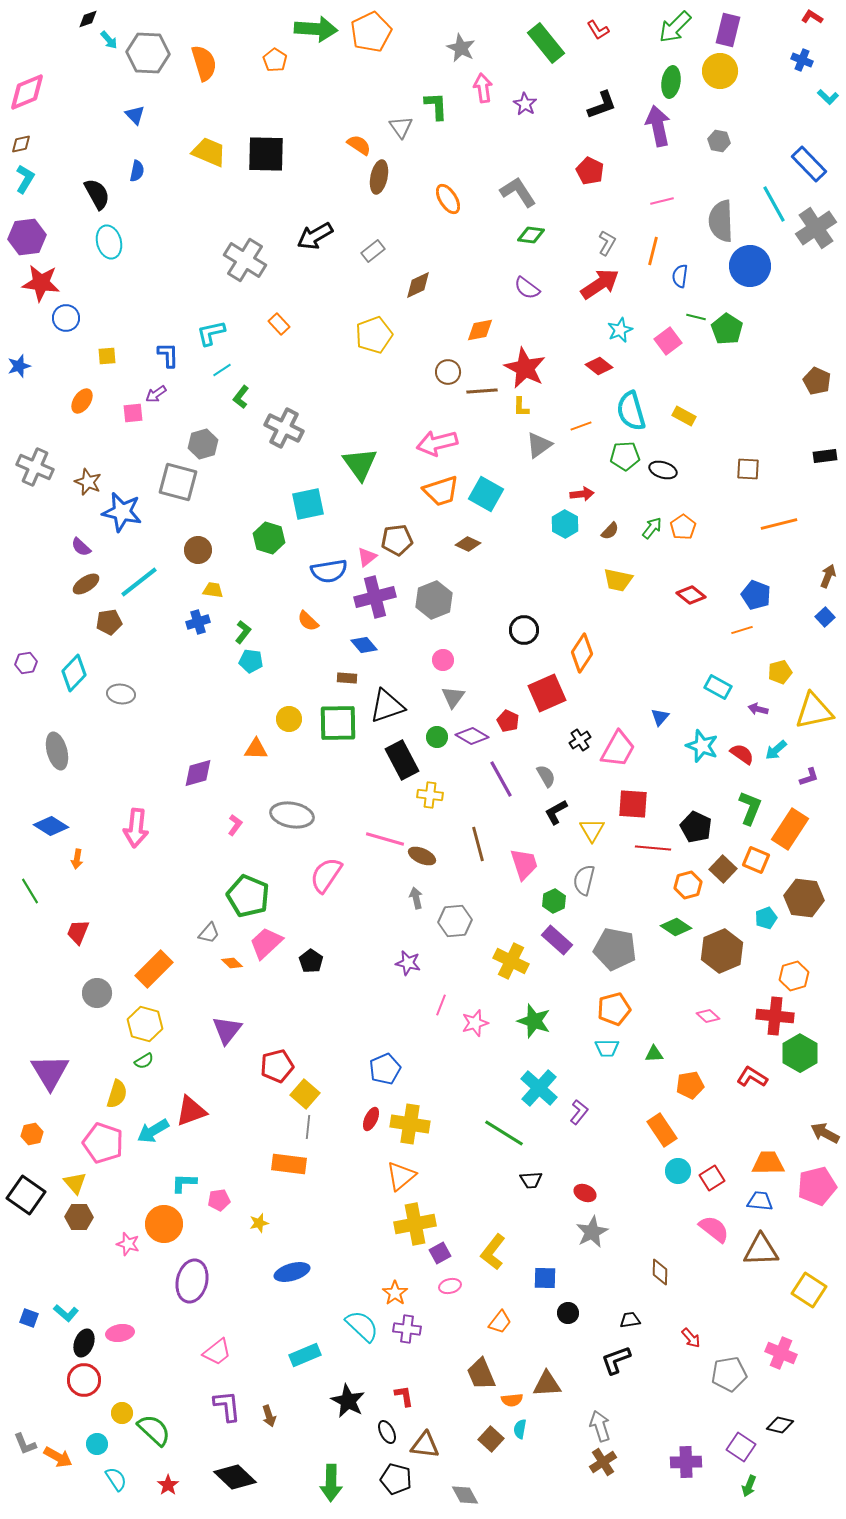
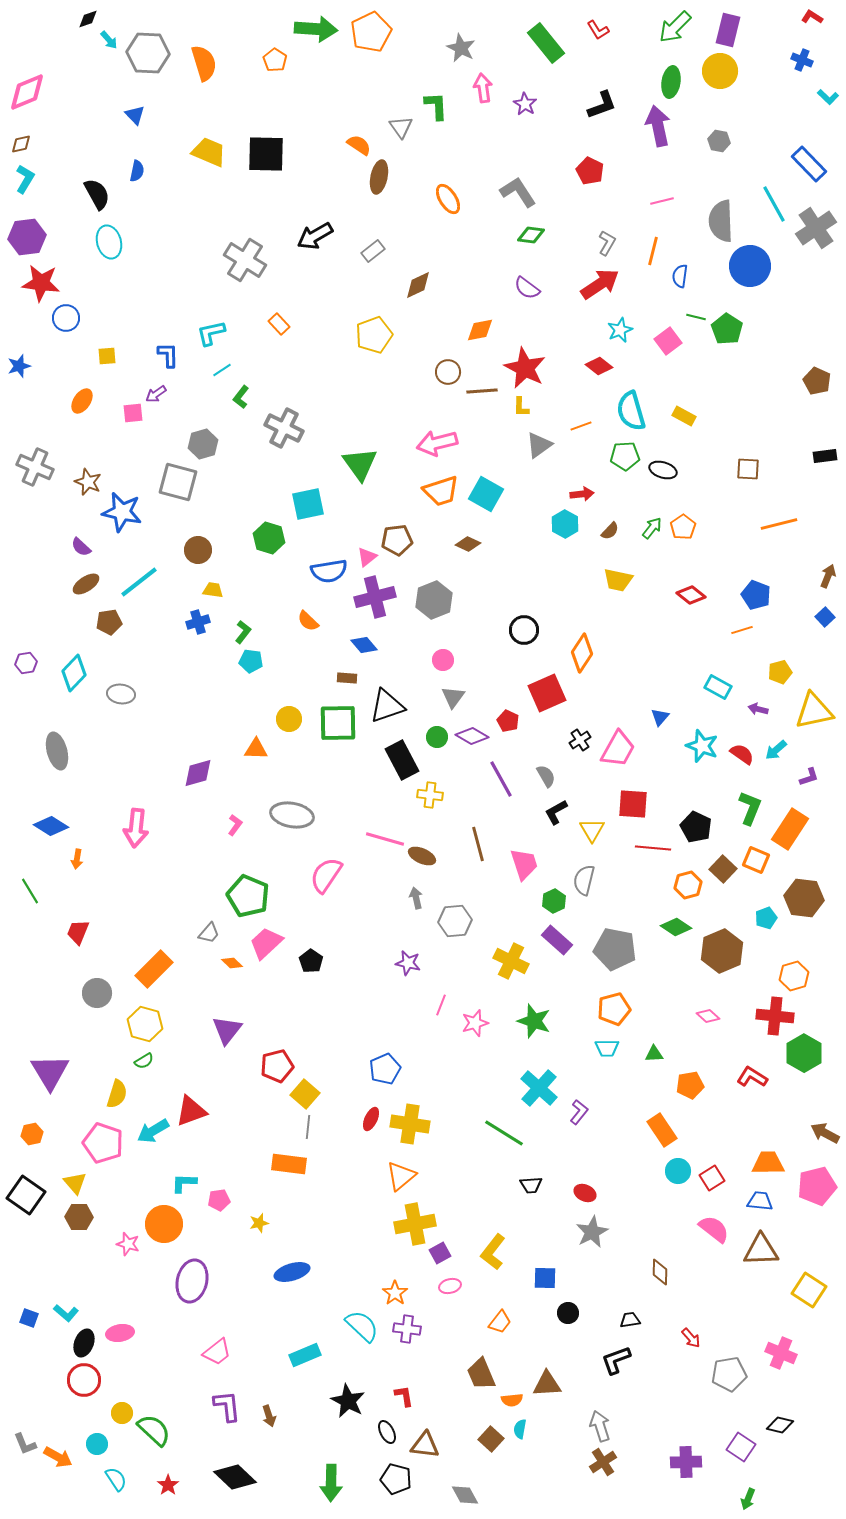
green hexagon at (800, 1053): moved 4 px right
black trapezoid at (531, 1180): moved 5 px down
green arrow at (749, 1486): moved 1 px left, 13 px down
